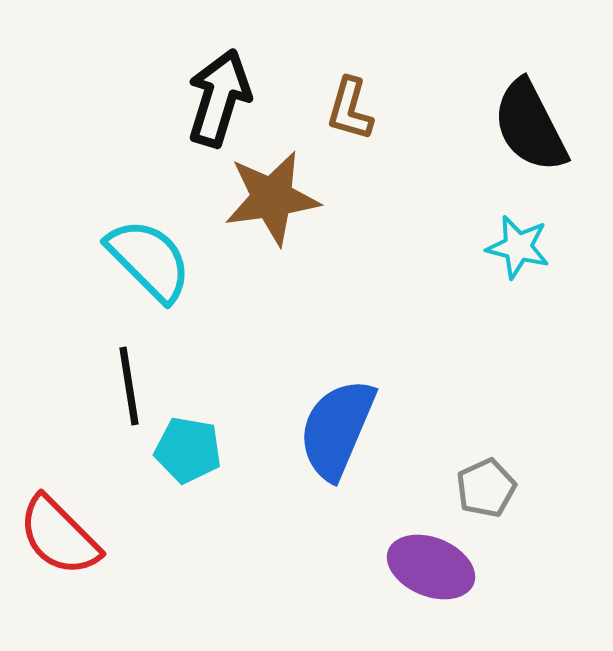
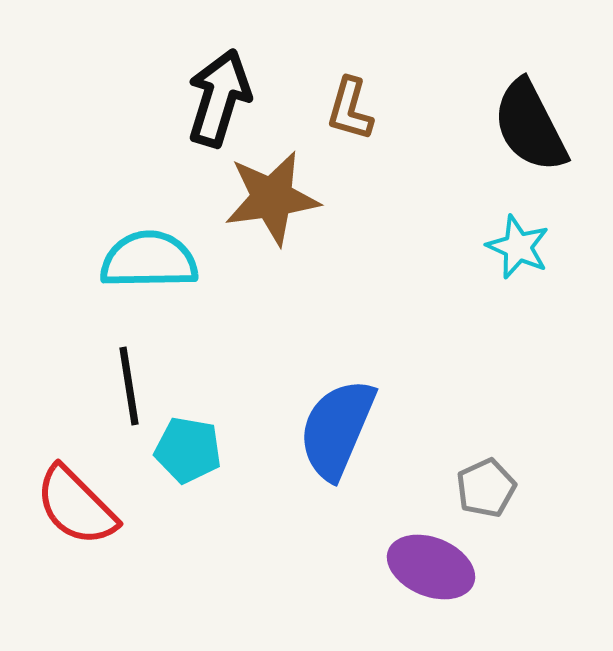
cyan star: rotated 10 degrees clockwise
cyan semicircle: rotated 46 degrees counterclockwise
red semicircle: moved 17 px right, 30 px up
